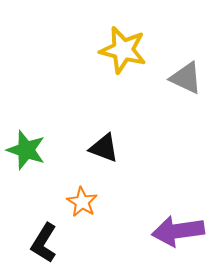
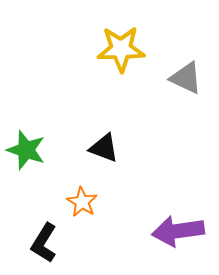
yellow star: moved 2 px left, 1 px up; rotated 15 degrees counterclockwise
